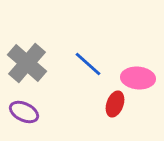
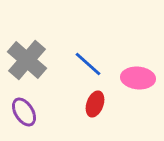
gray cross: moved 3 px up
red ellipse: moved 20 px left
purple ellipse: rotated 32 degrees clockwise
